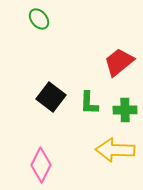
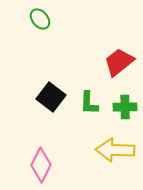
green ellipse: moved 1 px right
green cross: moved 3 px up
